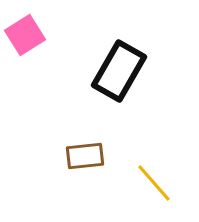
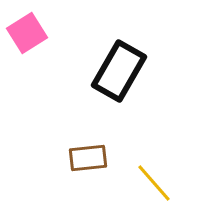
pink square: moved 2 px right, 2 px up
brown rectangle: moved 3 px right, 2 px down
